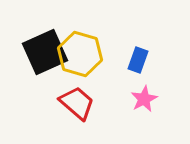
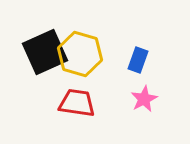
red trapezoid: rotated 33 degrees counterclockwise
